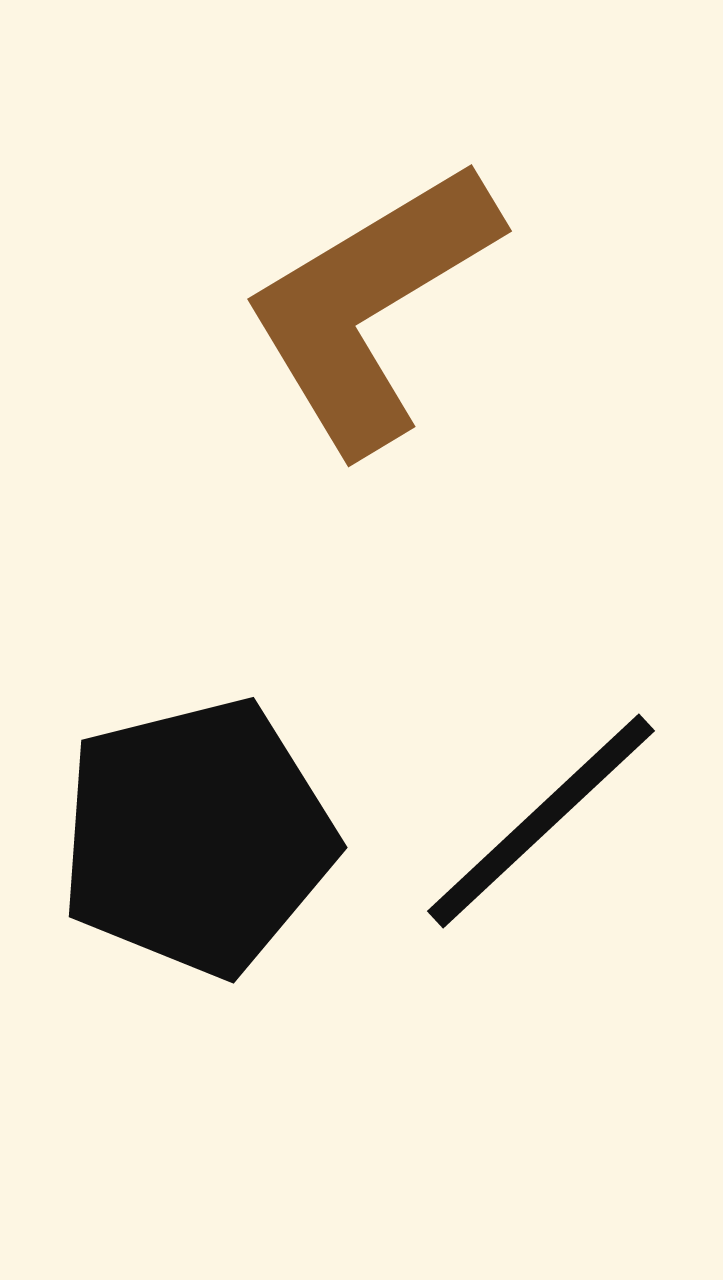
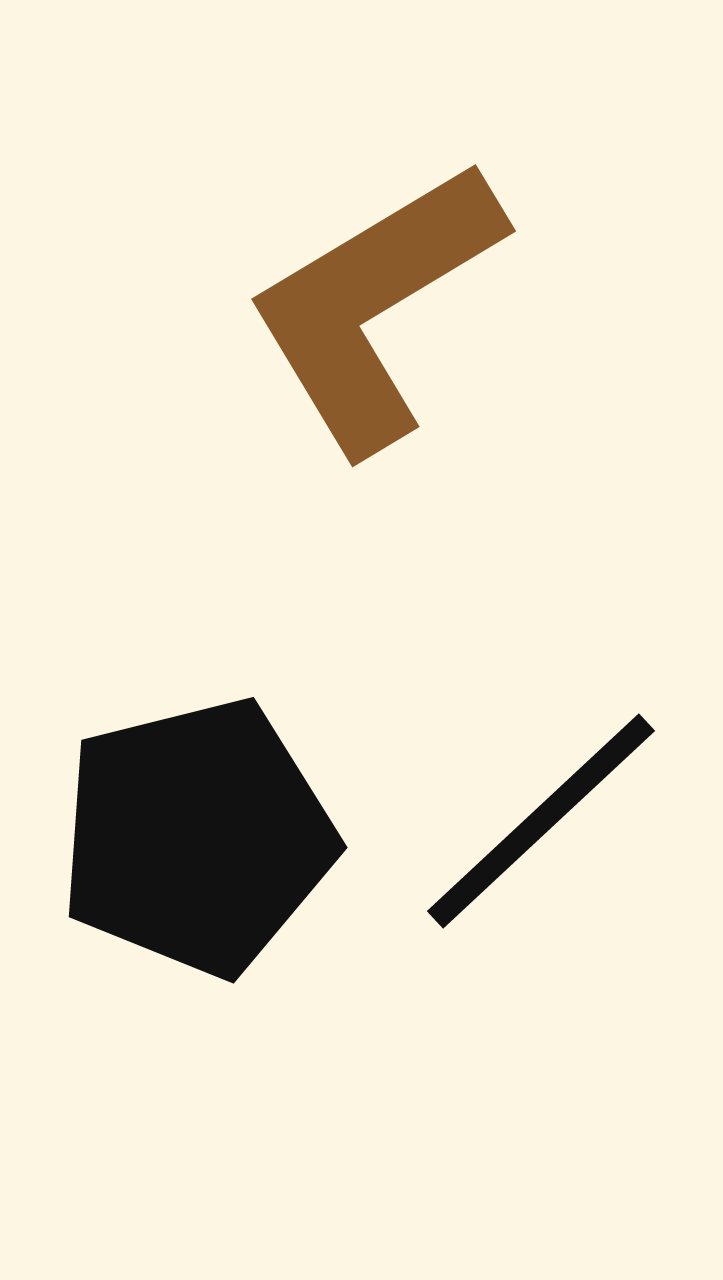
brown L-shape: moved 4 px right
